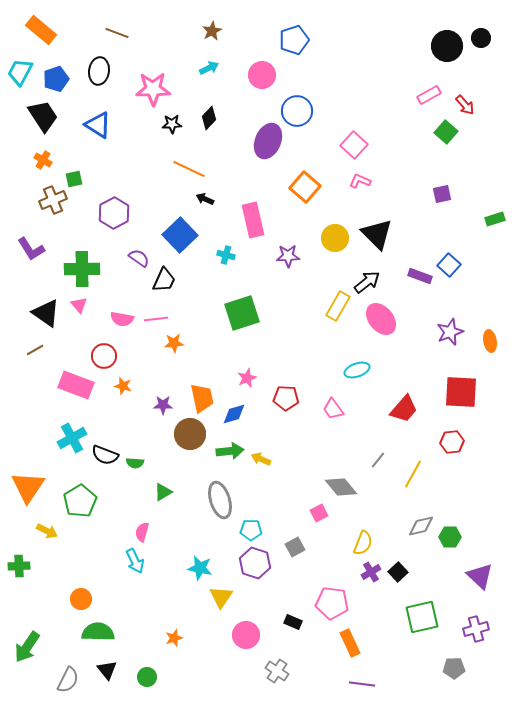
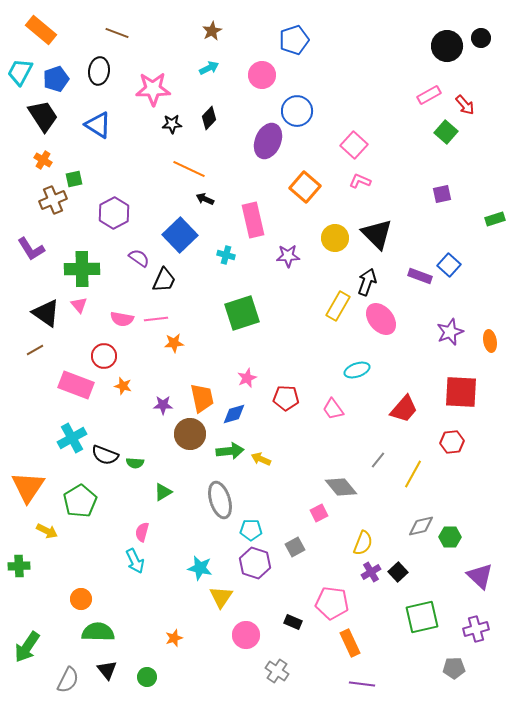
black arrow at (367, 282): rotated 32 degrees counterclockwise
